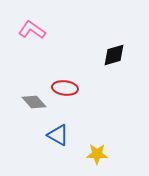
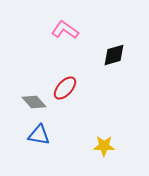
pink L-shape: moved 33 px right
red ellipse: rotated 55 degrees counterclockwise
blue triangle: moved 19 px left; rotated 20 degrees counterclockwise
yellow star: moved 7 px right, 8 px up
